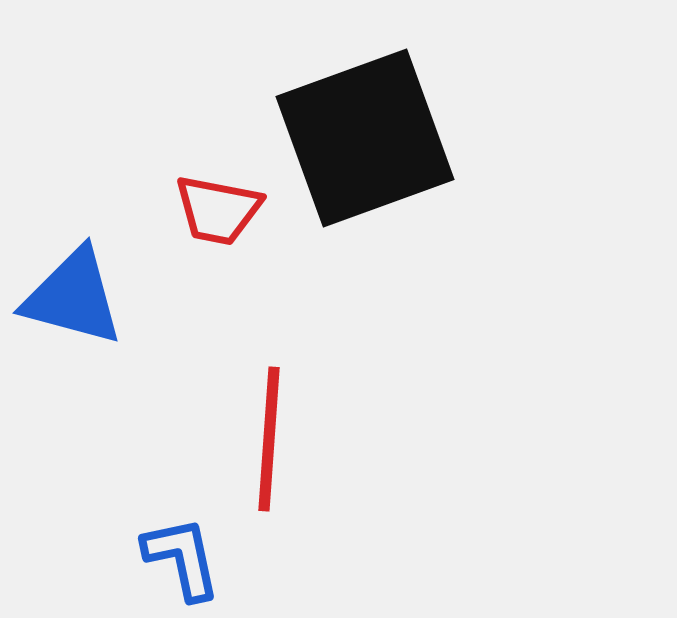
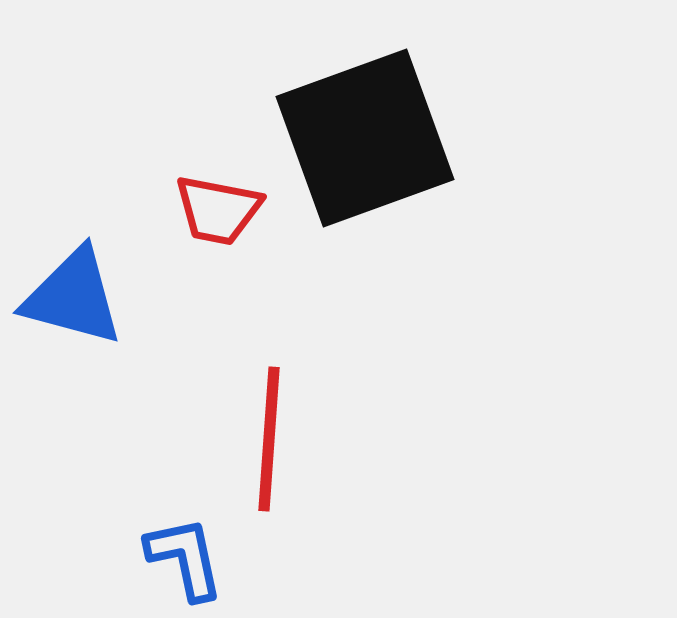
blue L-shape: moved 3 px right
